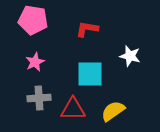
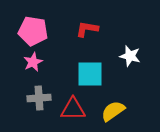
pink pentagon: moved 11 px down
pink star: moved 2 px left
